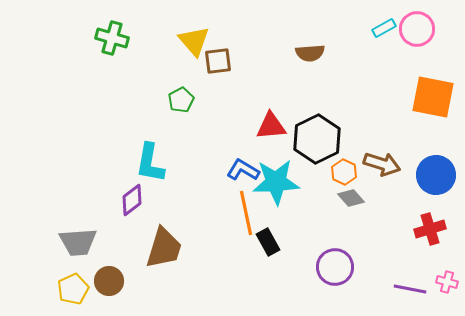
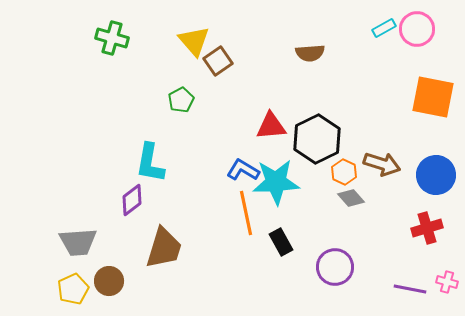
brown square: rotated 28 degrees counterclockwise
red cross: moved 3 px left, 1 px up
black rectangle: moved 13 px right
